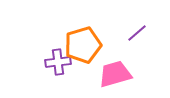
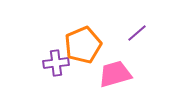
orange pentagon: rotated 6 degrees counterclockwise
purple cross: moved 2 px left, 1 px down
